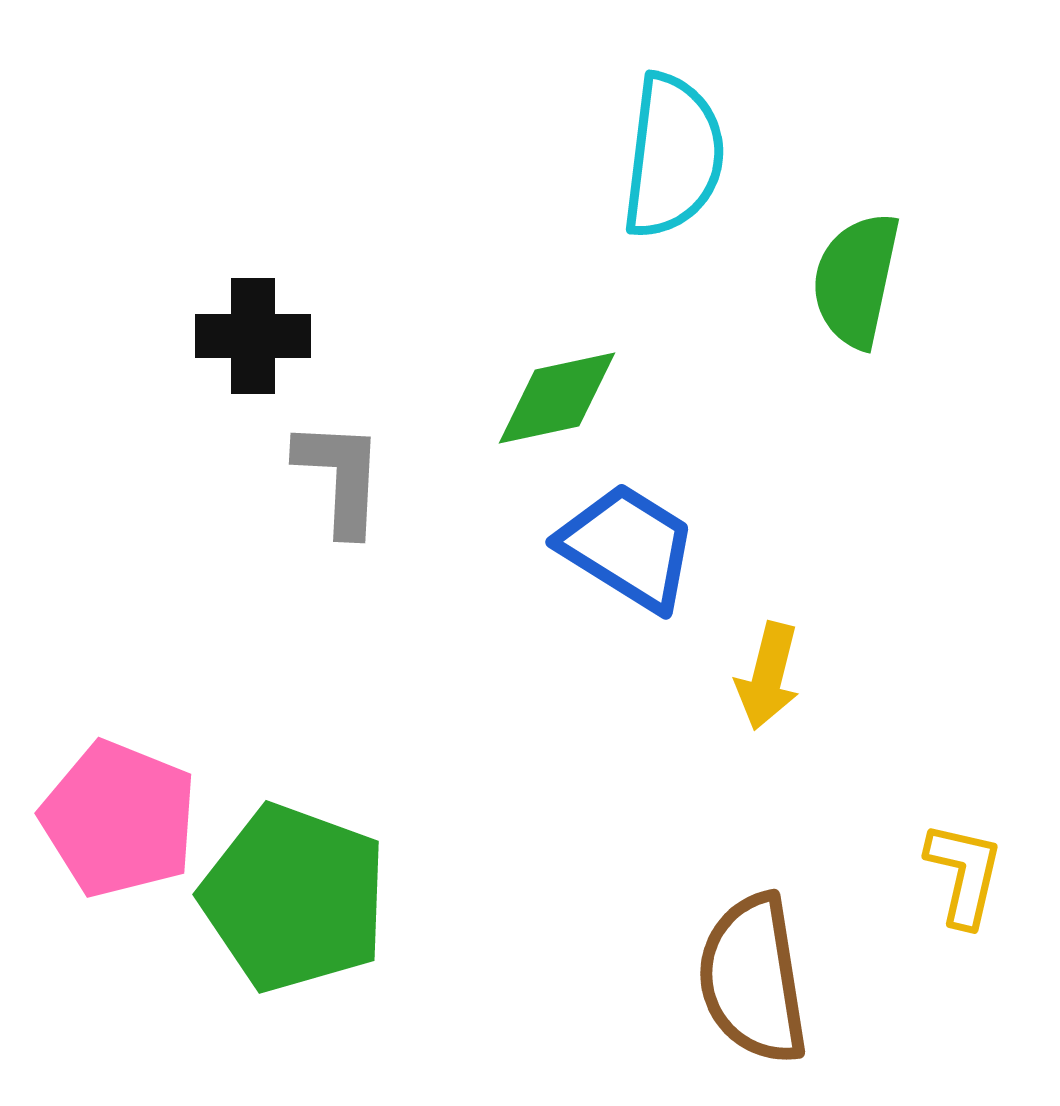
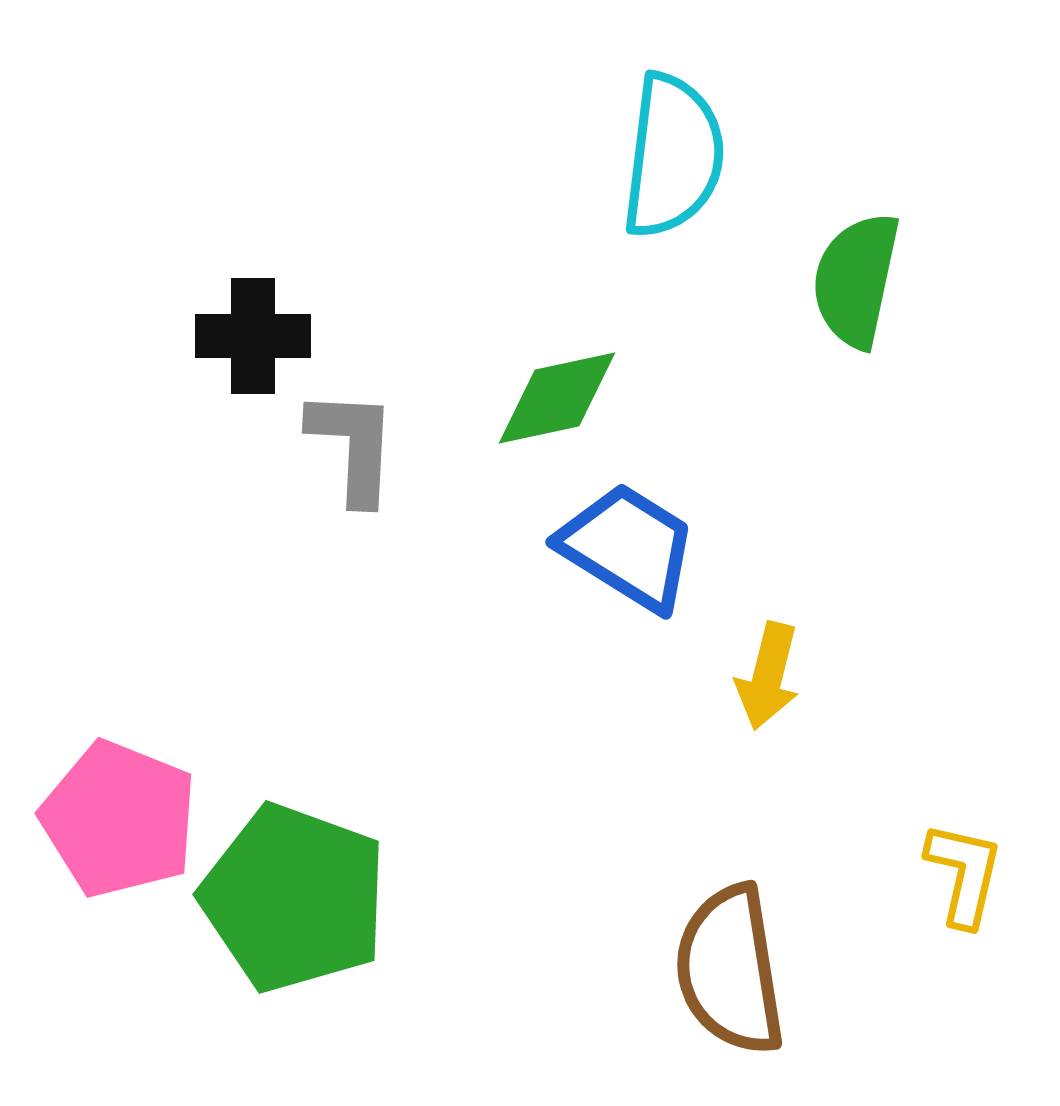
gray L-shape: moved 13 px right, 31 px up
brown semicircle: moved 23 px left, 9 px up
